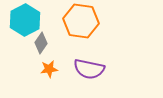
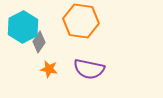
cyan hexagon: moved 2 px left, 7 px down
gray diamond: moved 2 px left, 1 px up
orange star: rotated 18 degrees clockwise
